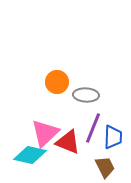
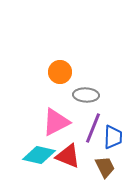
orange circle: moved 3 px right, 10 px up
pink triangle: moved 11 px right, 11 px up; rotated 16 degrees clockwise
red triangle: moved 14 px down
cyan diamond: moved 9 px right
